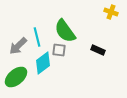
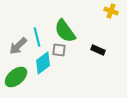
yellow cross: moved 1 px up
